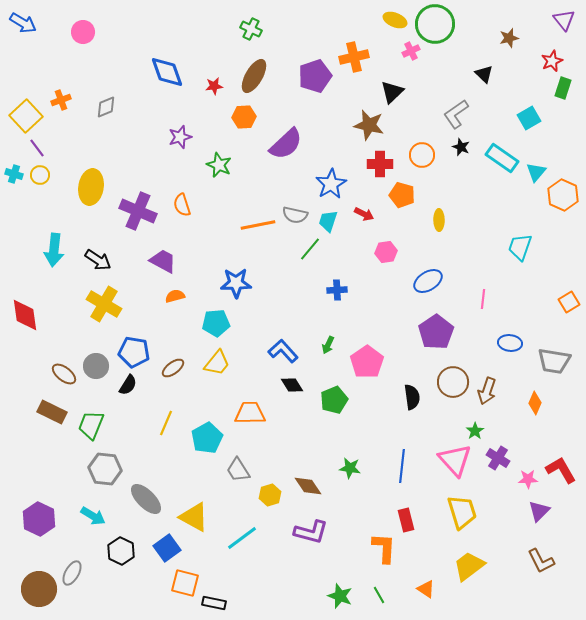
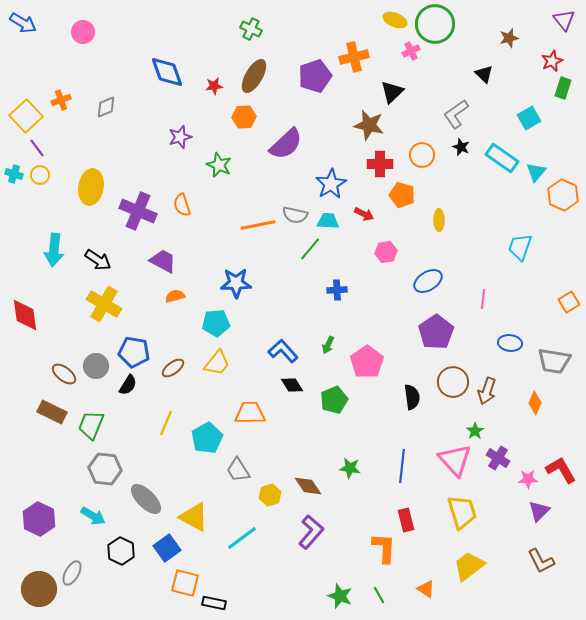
cyan trapezoid at (328, 221): rotated 75 degrees clockwise
purple L-shape at (311, 532): rotated 64 degrees counterclockwise
